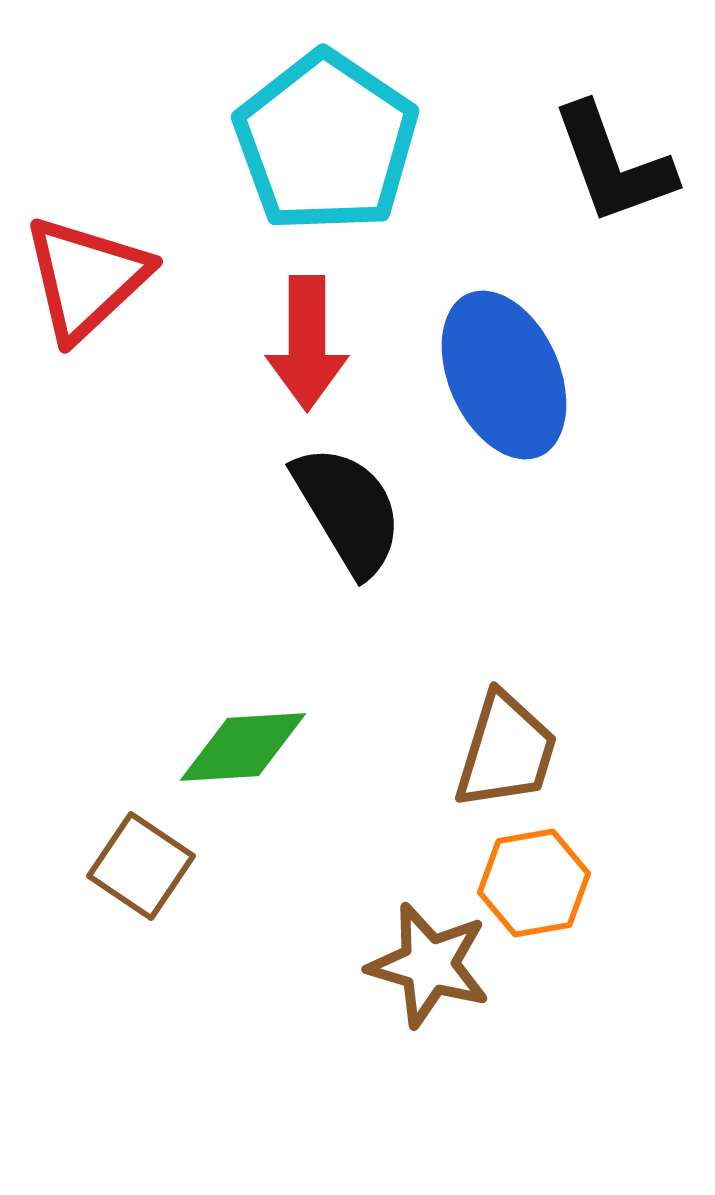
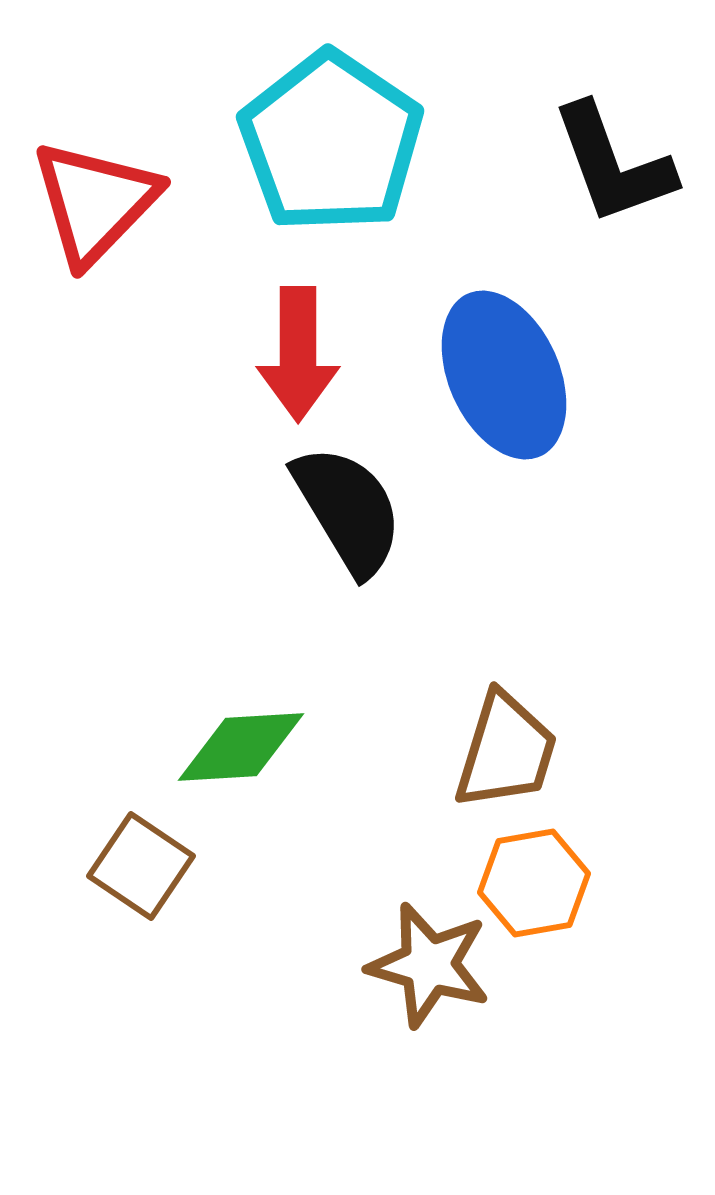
cyan pentagon: moved 5 px right
red triangle: moved 9 px right, 76 px up; rotated 3 degrees counterclockwise
red arrow: moved 9 px left, 11 px down
green diamond: moved 2 px left
